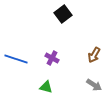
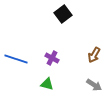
green triangle: moved 1 px right, 3 px up
